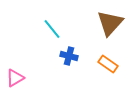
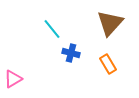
blue cross: moved 2 px right, 3 px up
orange rectangle: rotated 24 degrees clockwise
pink triangle: moved 2 px left, 1 px down
